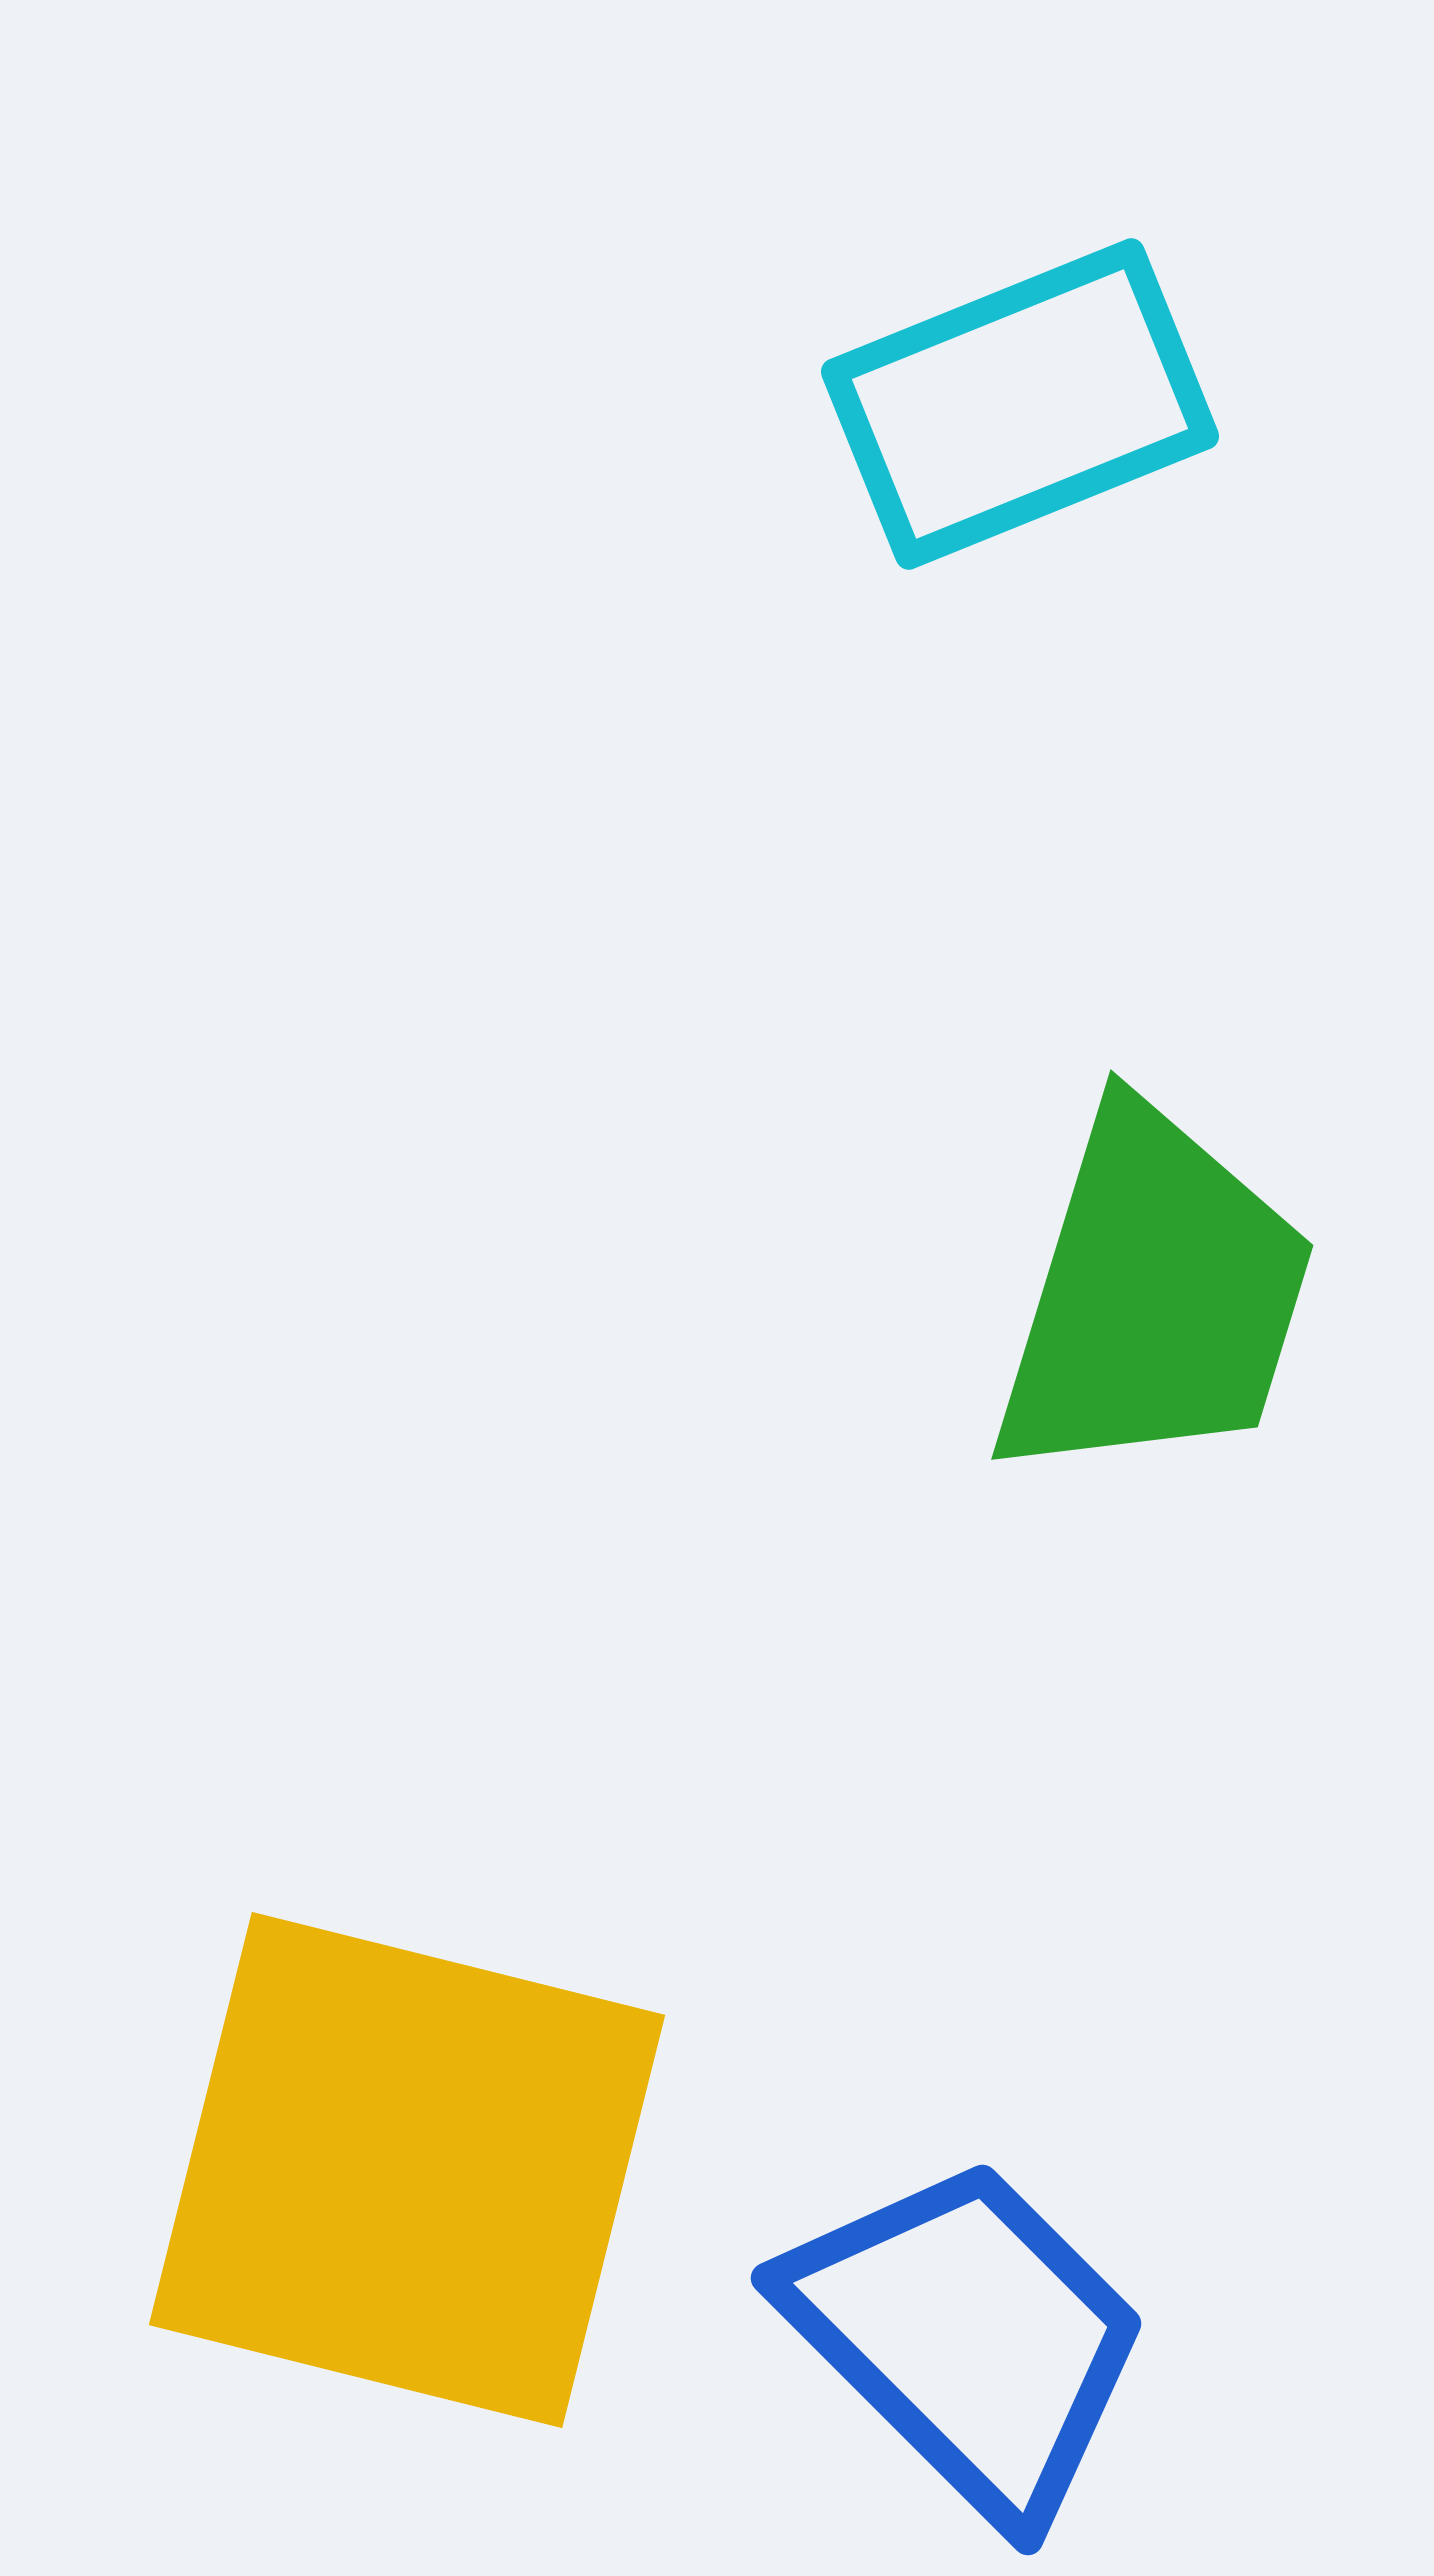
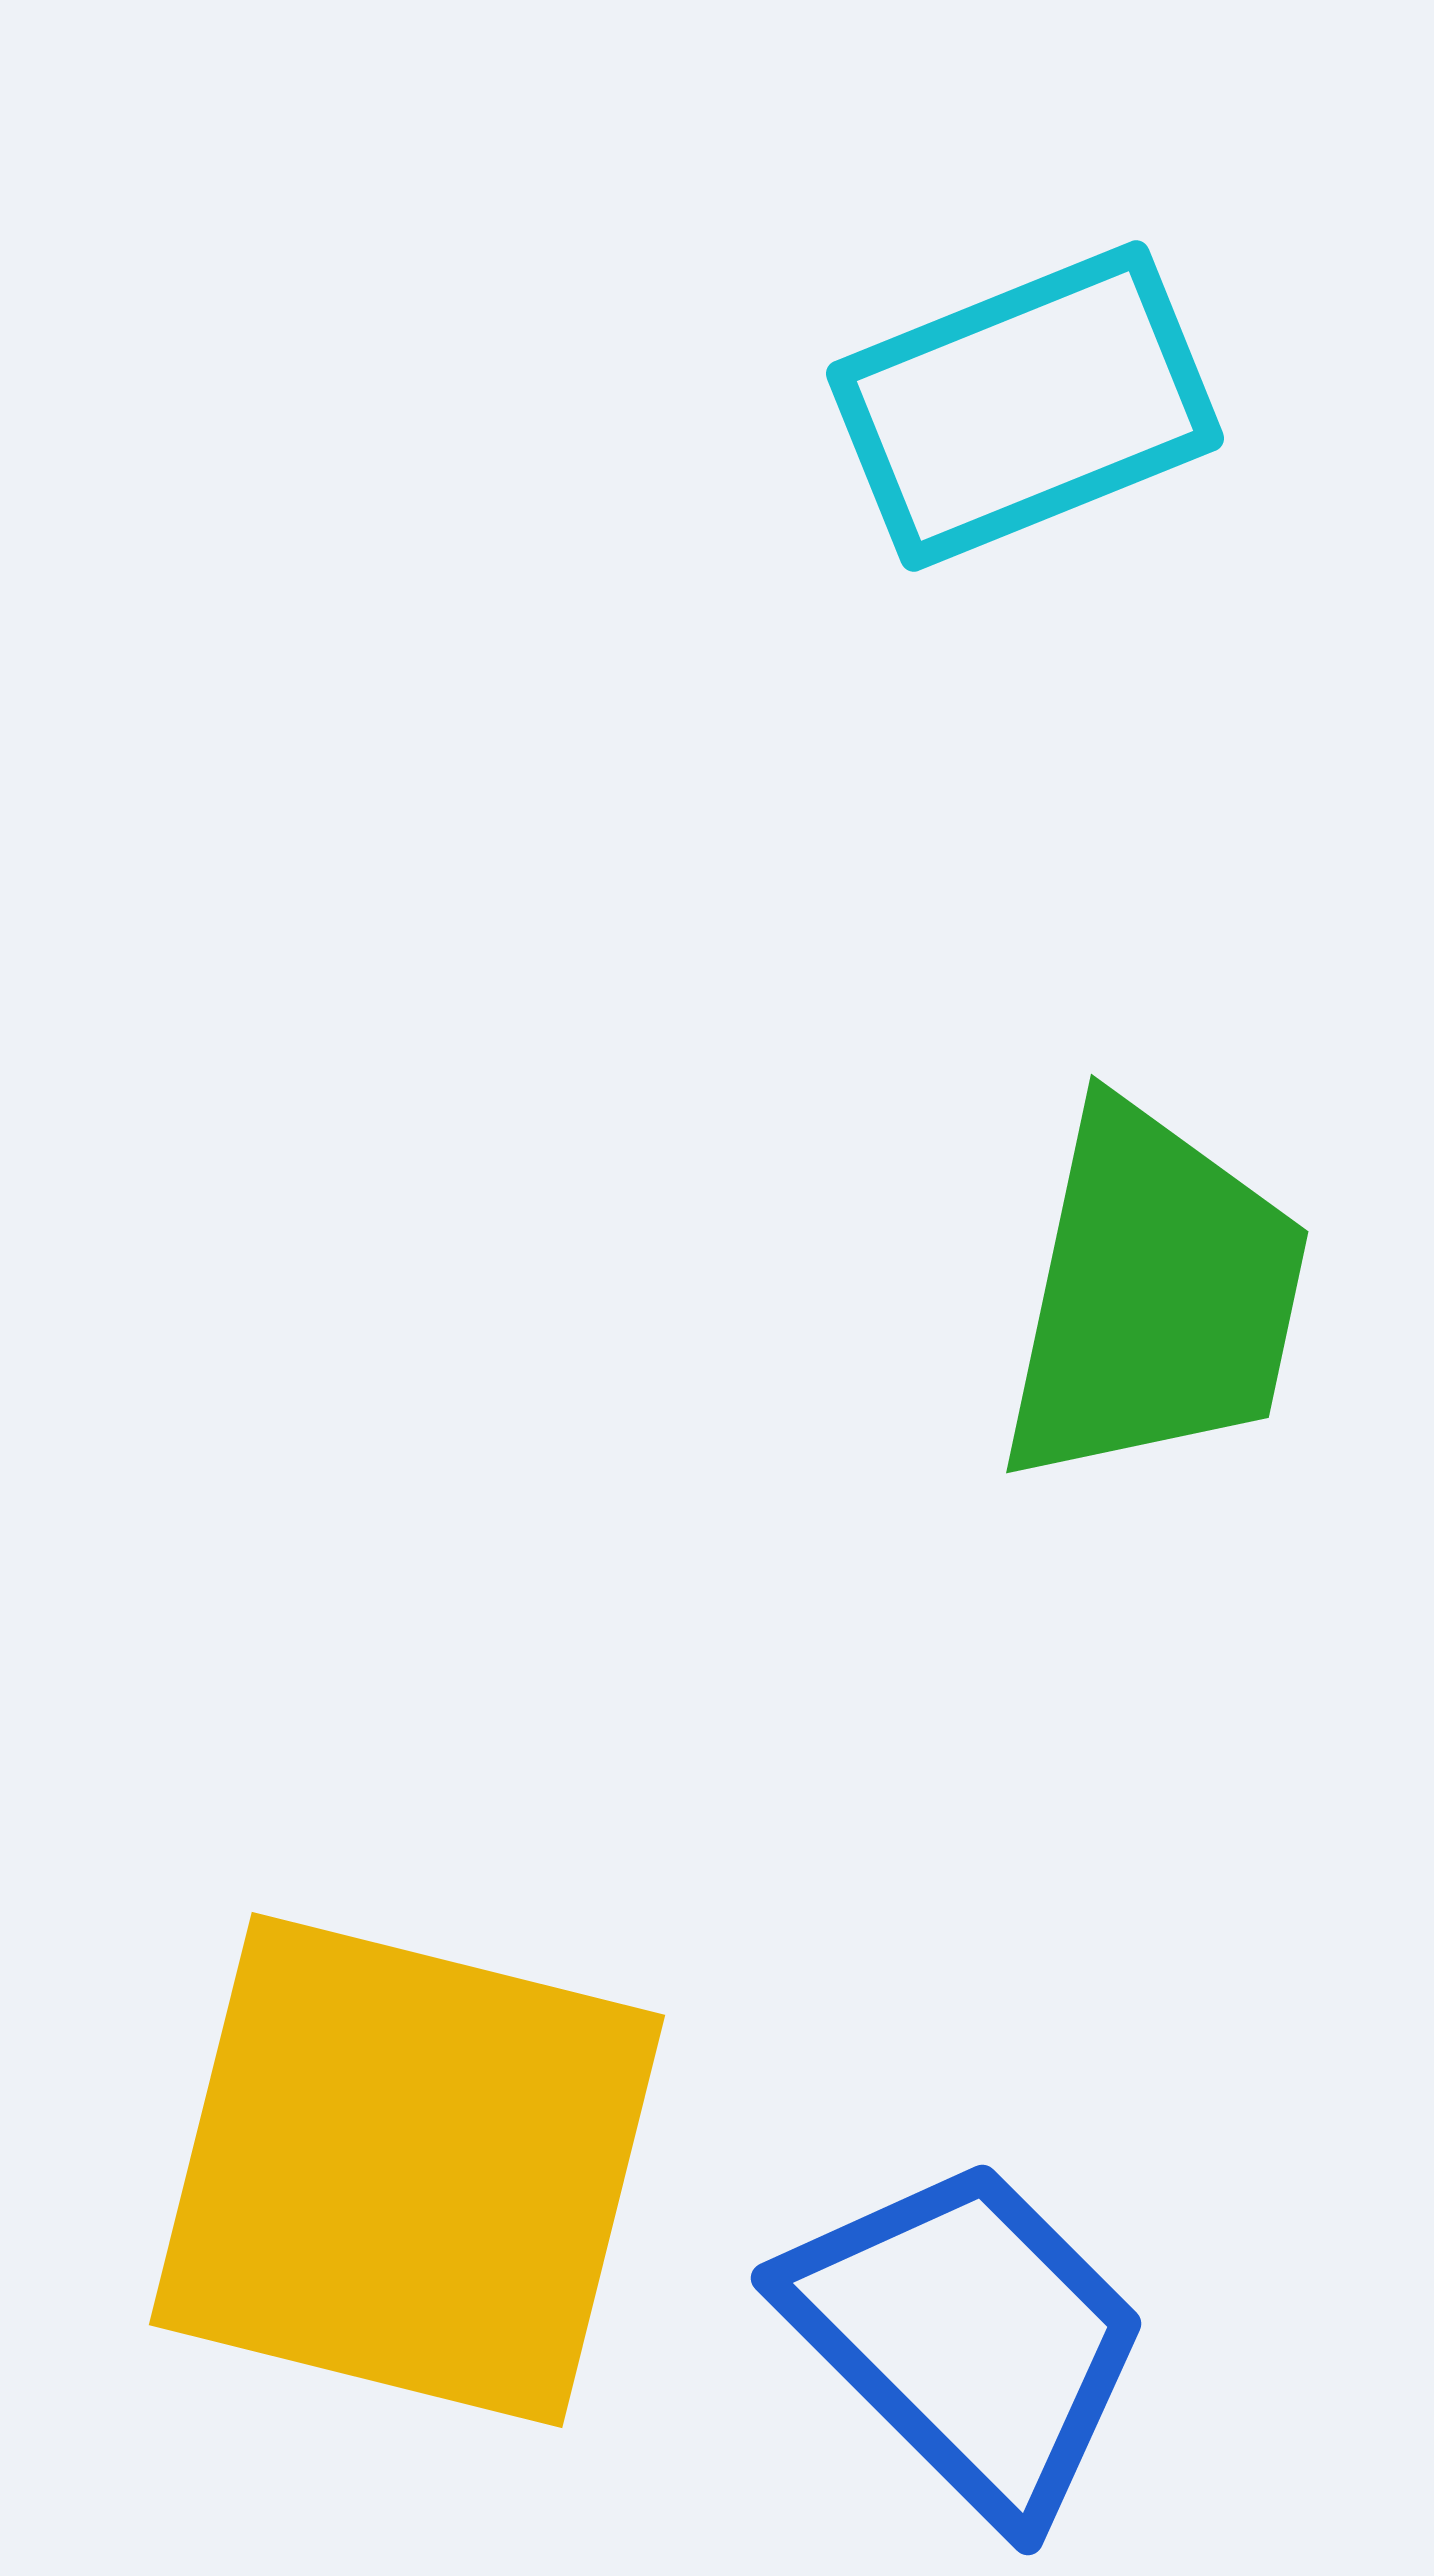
cyan rectangle: moved 5 px right, 2 px down
green trapezoid: rotated 5 degrees counterclockwise
